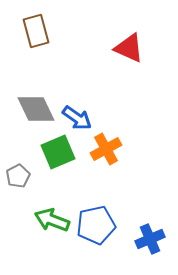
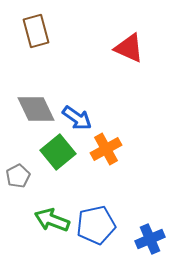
green square: rotated 16 degrees counterclockwise
